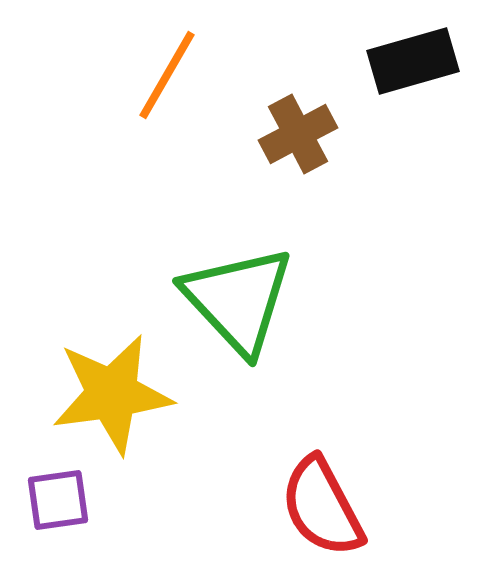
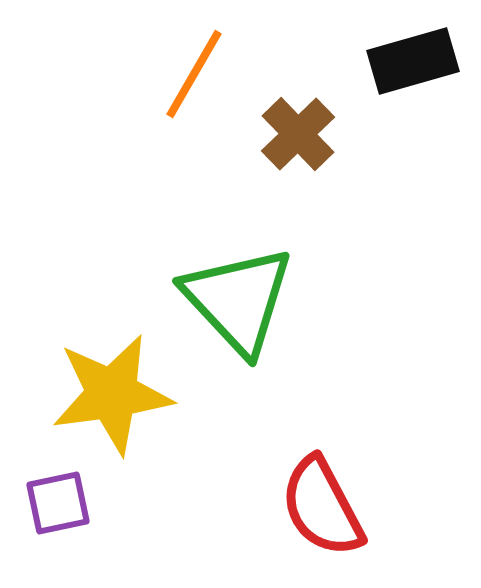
orange line: moved 27 px right, 1 px up
brown cross: rotated 16 degrees counterclockwise
purple square: moved 3 px down; rotated 4 degrees counterclockwise
